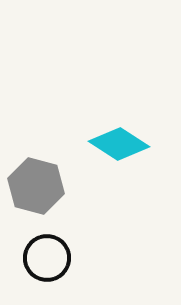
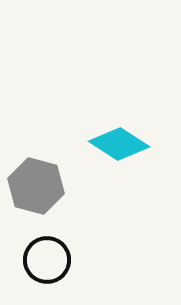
black circle: moved 2 px down
